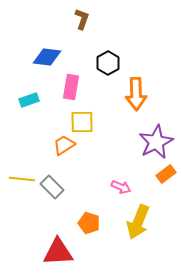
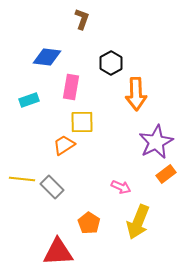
black hexagon: moved 3 px right
orange pentagon: rotated 15 degrees clockwise
